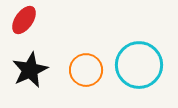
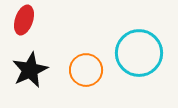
red ellipse: rotated 16 degrees counterclockwise
cyan circle: moved 12 px up
